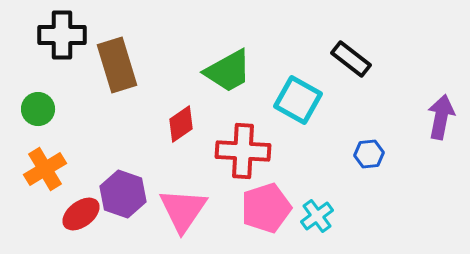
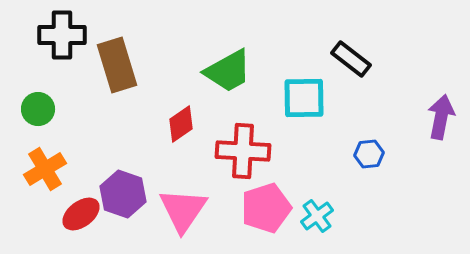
cyan square: moved 6 px right, 2 px up; rotated 30 degrees counterclockwise
